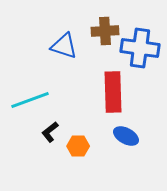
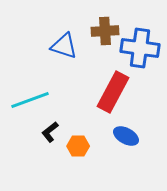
red rectangle: rotated 30 degrees clockwise
